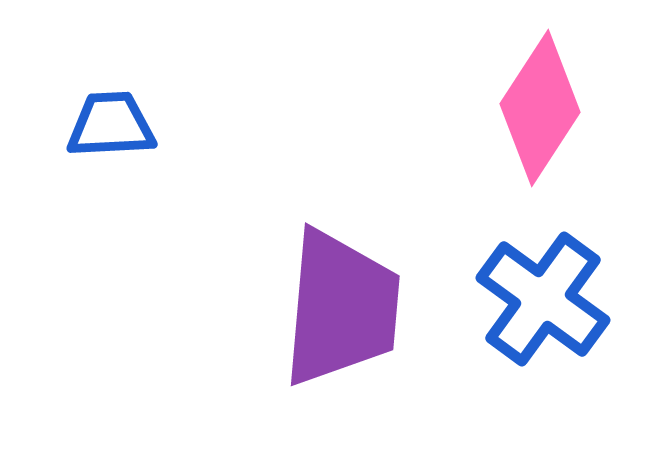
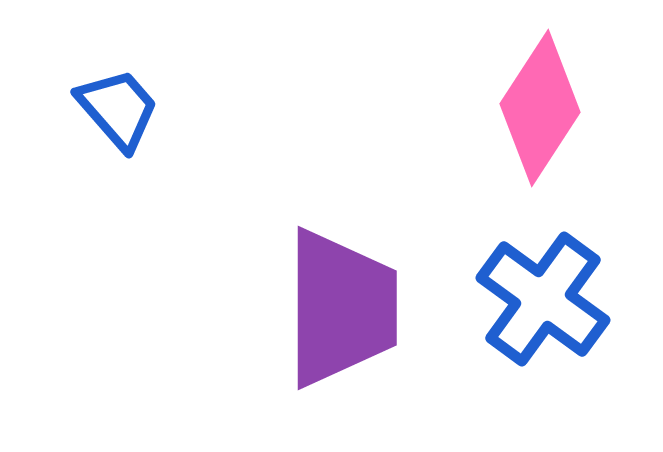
blue trapezoid: moved 7 px right, 16 px up; rotated 52 degrees clockwise
purple trapezoid: rotated 5 degrees counterclockwise
